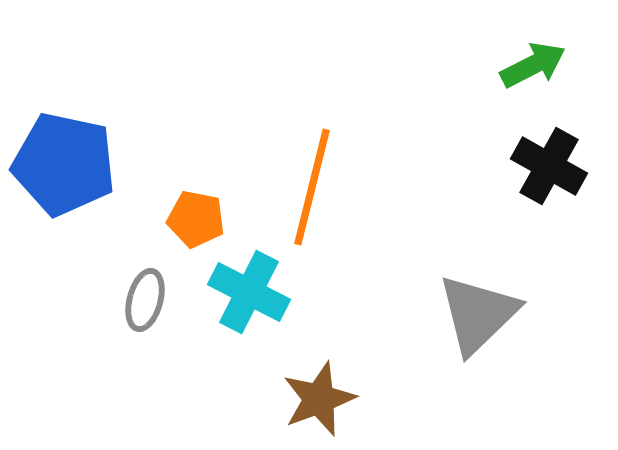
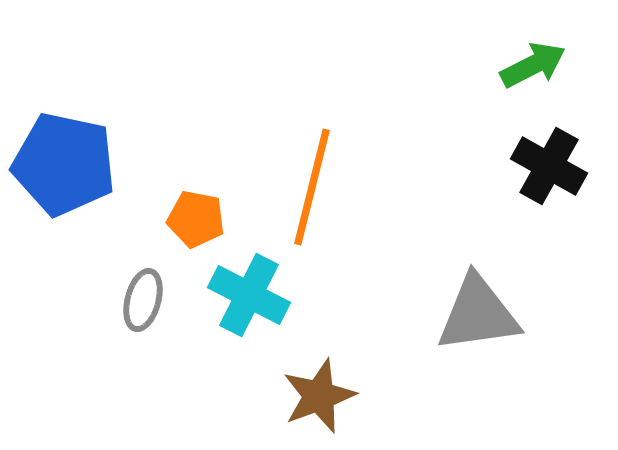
cyan cross: moved 3 px down
gray ellipse: moved 2 px left
gray triangle: rotated 36 degrees clockwise
brown star: moved 3 px up
